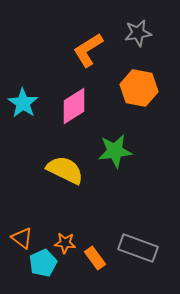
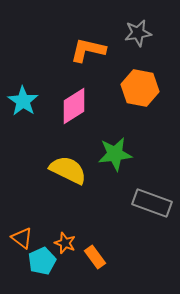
orange L-shape: rotated 45 degrees clockwise
orange hexagon: moved 1 px right
cyan star: moved 2 px up
green star: moved 3 px down
yellow semicircle: moved 3 px right
orange star: rotated 15 degrees clockwise
gray rectangle: moved 14 px right, 45 px up
orange rectangle: moved 1 px up
cyan pentagon: moved 1 px left, 2 px up
